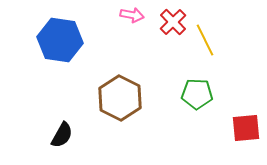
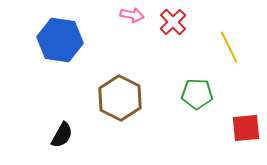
yellow line: moved 24 px right, 7 px down
